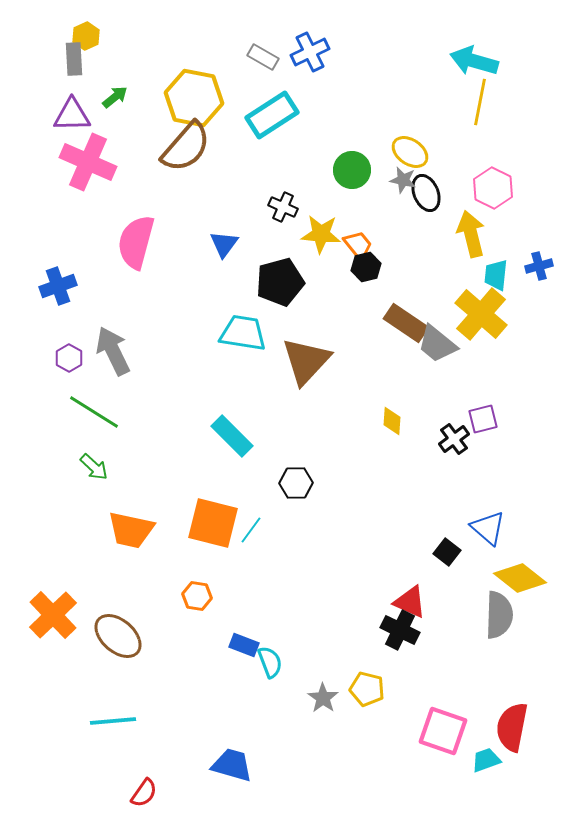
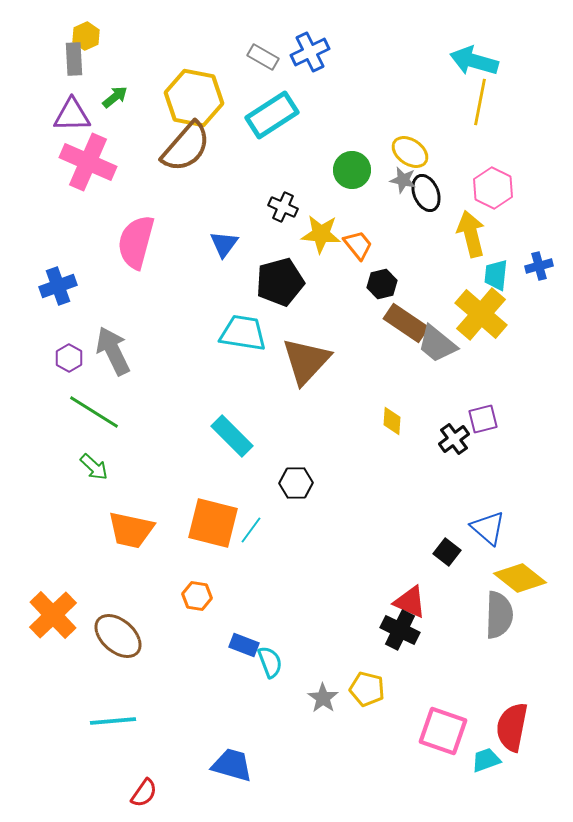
black hexagon at (366, 267): moved 16 px right, 17 px down
